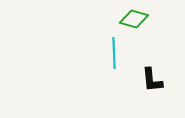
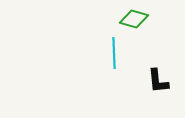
black L-shape: moved 6 px right, 1 px down
